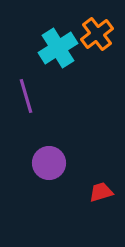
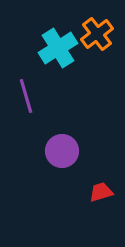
purple circle: moved 13 px right, 12 px up
